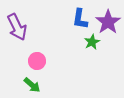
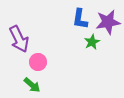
purple star: rotated 25 degrees clockwise
purple arrow: moved 2 px right, 12 px down
pink circle: moved 1 px right, 1 px down
